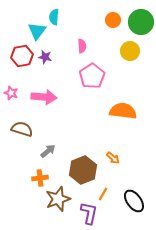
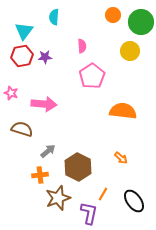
orange circle: moved 5 px up
cyan triangle: moved 13 px left
purple star: rotated 16 degrees counterclockwise
pink arrow: moved 7 px down
orange arrow: moved 8 px right
brown hexagon: moved 5 px left, 3 px up; rotated 12 degrees counterclockwise
orange cross: moved 3 px up
brown star: moved 1 px up
